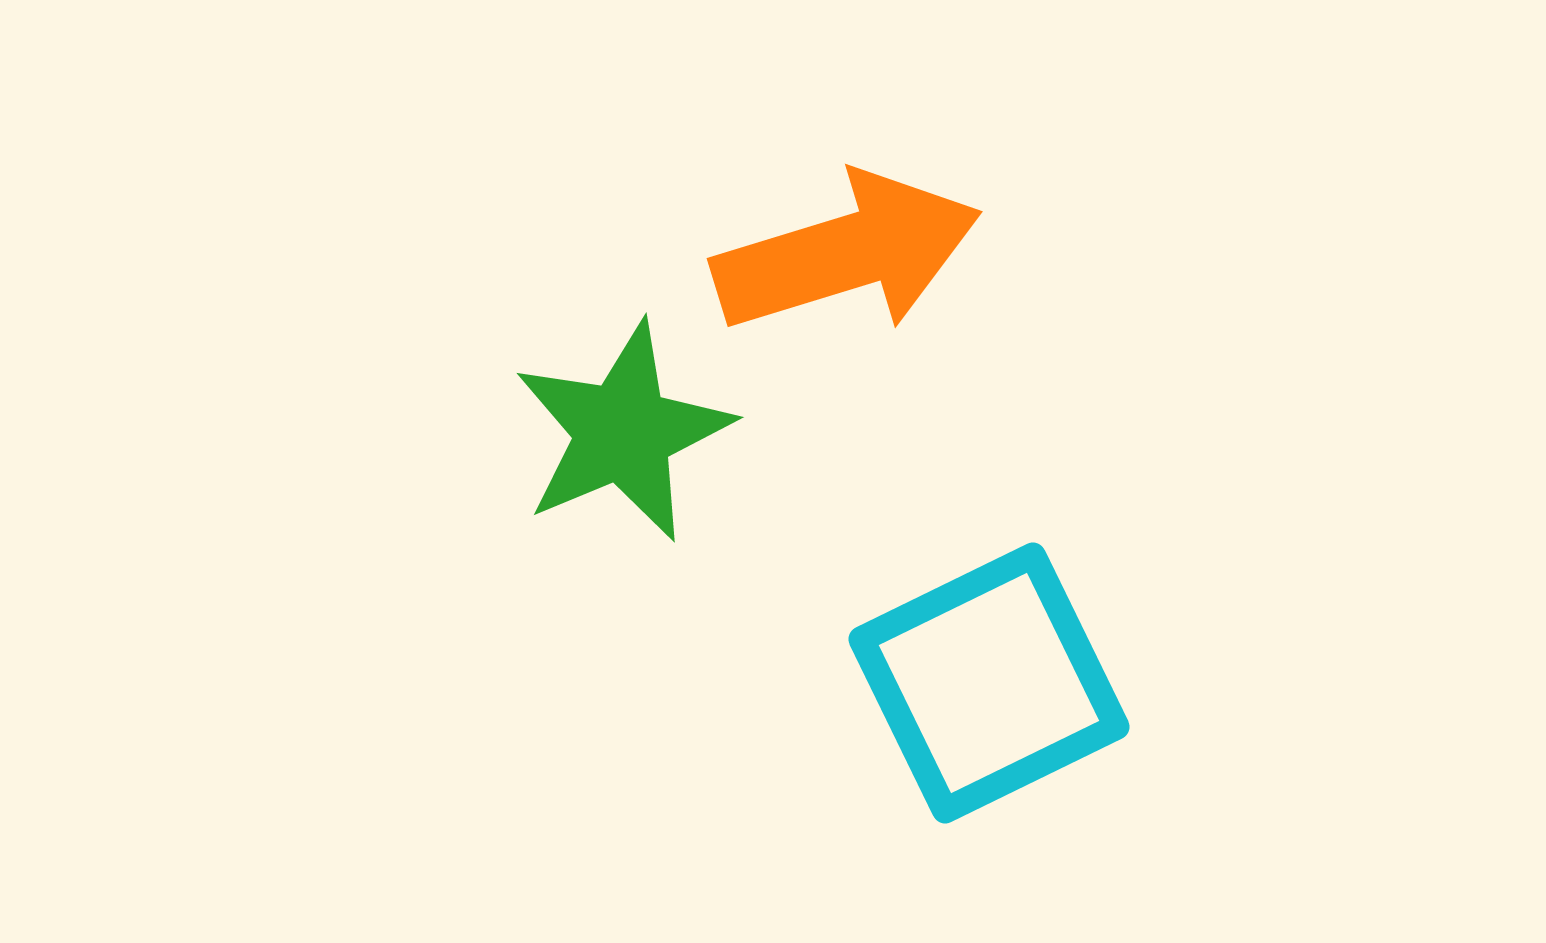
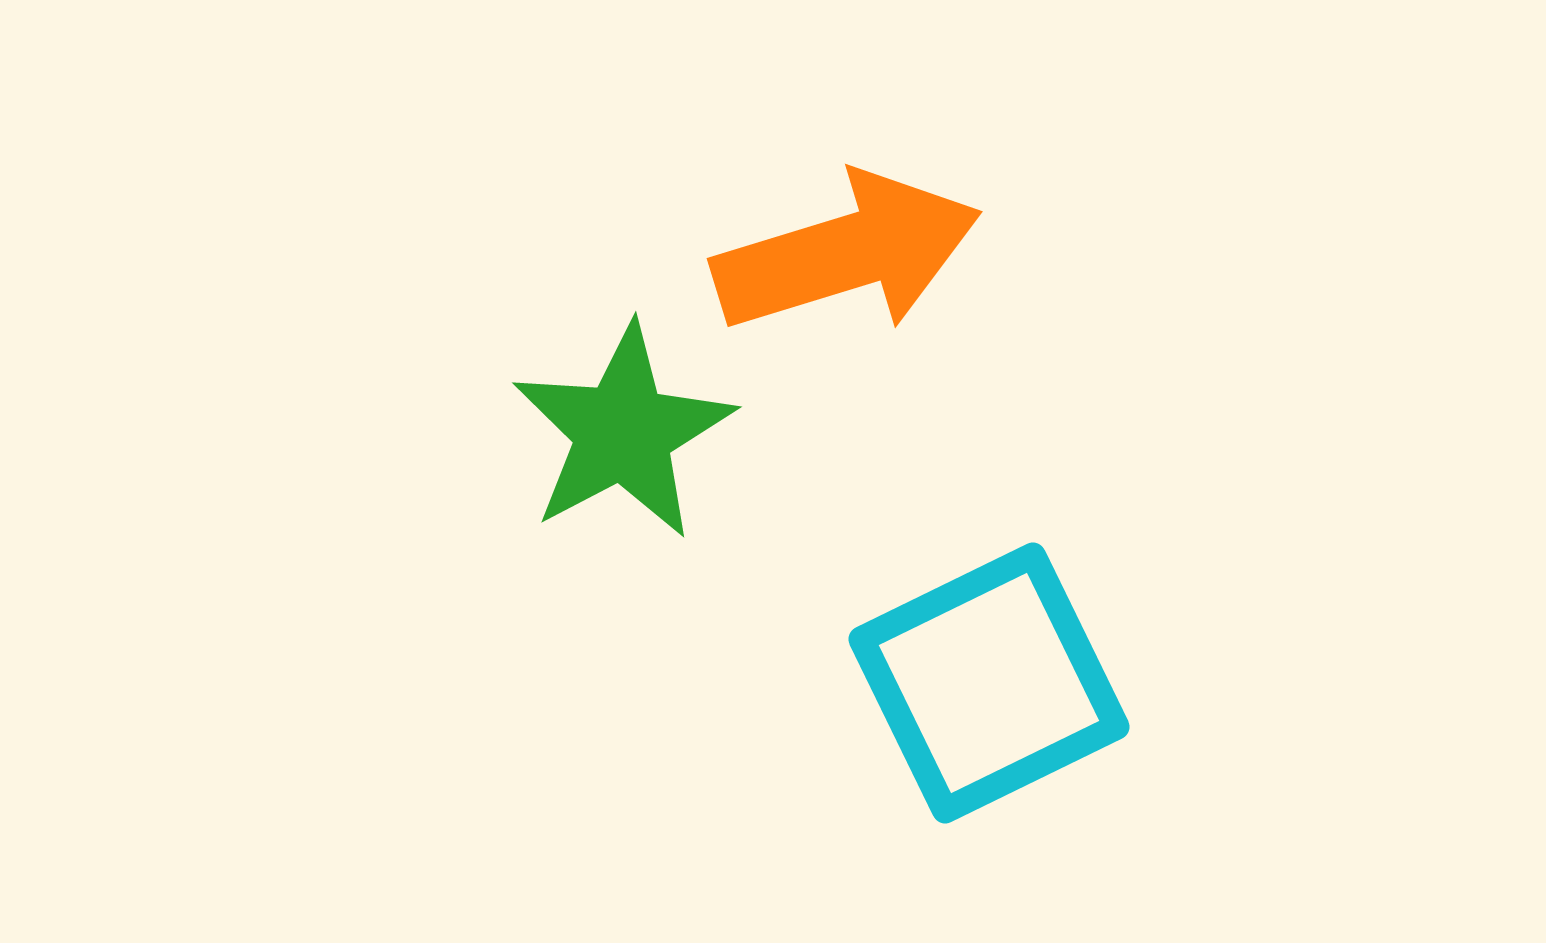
green star: rotated 5 degrees counterclockwise
